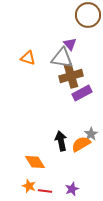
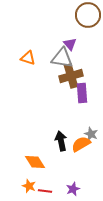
purple rectangle: rotated 66 degrees counterclockwise
gray star: rotated 16 degrees counterclockwise
purple star: moved 1 px right
